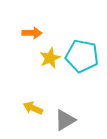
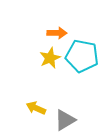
orange arrow: moved 25 px right
yellow arrow: moved 3 px right
